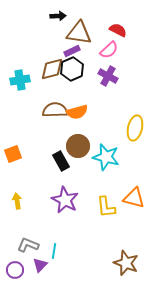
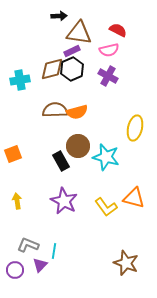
black arrow: moved 1 px right
pink semicircle: rotated 30 degrees clockwise
purple star: moved 1 px left, 1 px down
yellow L-shape: rotated 30 degrees counterclockwise
